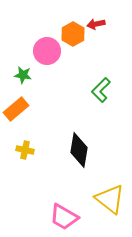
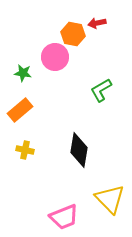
red arrow: moved 1 px right, 1 px up
orange hexagon: rotated 20 degrees counterclockwise
pink circle: moved 8 px right, 6 px down
green star: moved 2 px up
green L-shape: rotated 15 degrees clockwise
orange rectangle: moved 4 px right, 1 px down
yellow triangle: rotated 8 degrees clockwise
pink trapezoid: rotated 52 degrees counterclockwise
